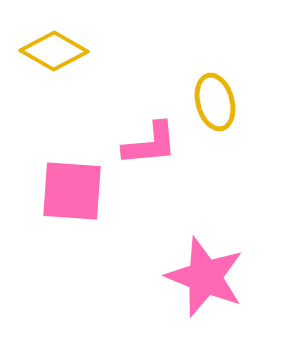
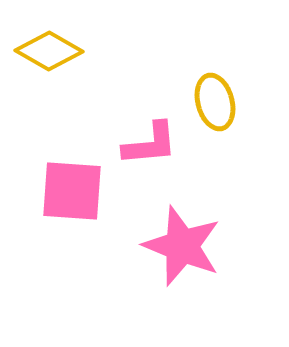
yellow diamond: moved 5 px left
pink star: moved 23 px left, 31 px up
